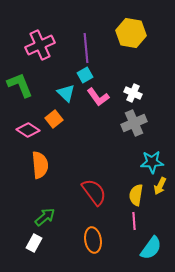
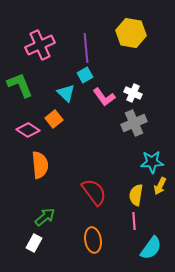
pink L-shape: moved 6 px right
